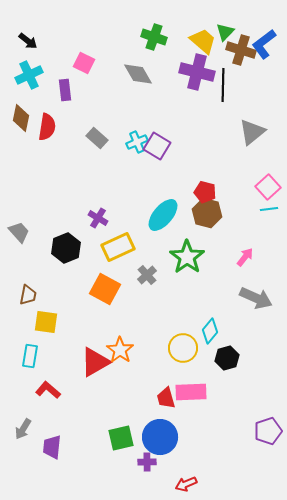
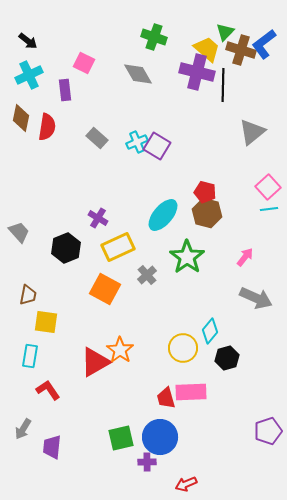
yellow trapezoid at (203, 41): moved 4 px right, 8 px down
red L-shape at (48, 390): rotated 15 degrees clockwise
